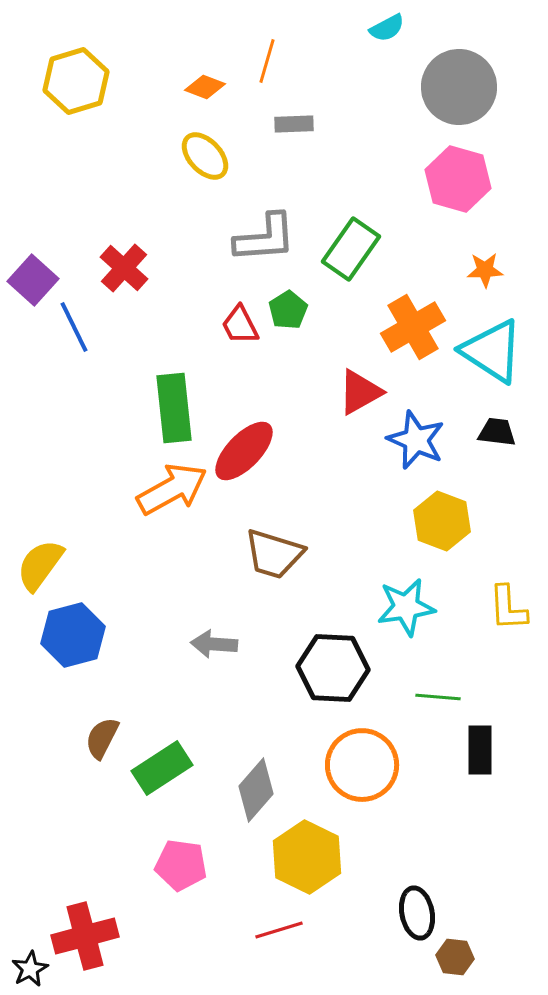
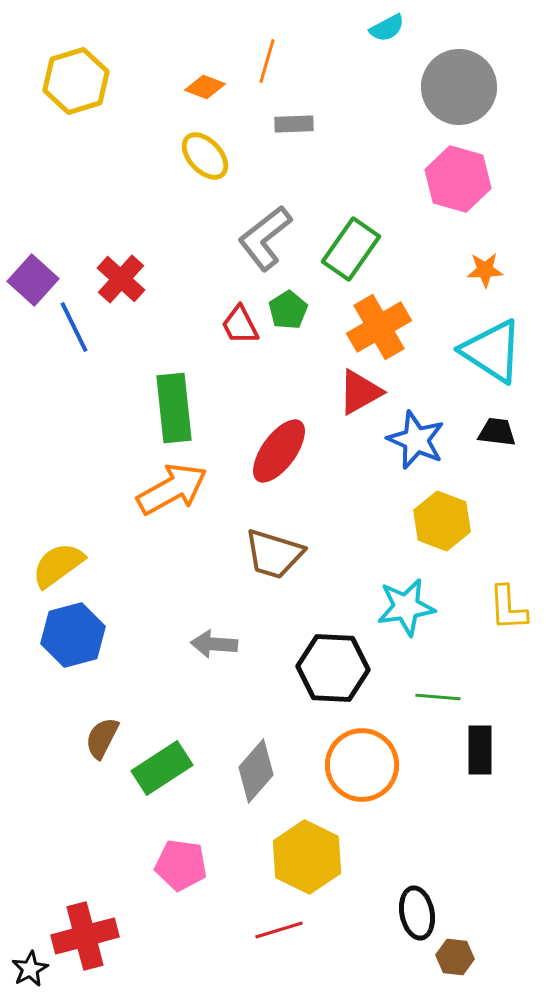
gray L-shape at (265, 238): rotated 146 degrees clockwise
red cross at (124, 268): moved 3 px left, 11 px down
orange cross at (413, 327): moved 34 px left
red ellipse at (244, 451): moved 35 px right; rotated 8 degrees counterclockwise
yellow semicircle at (40, 565): moved 18 px right; rotated 18 degrees clockwise
gray diamond at (256, 790): moved 19 px up
